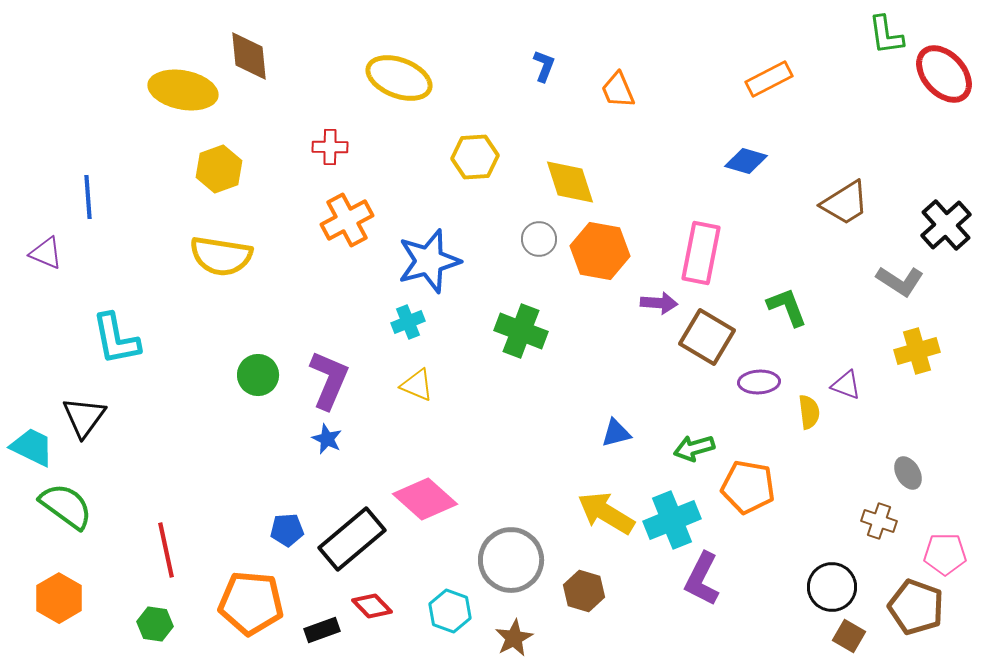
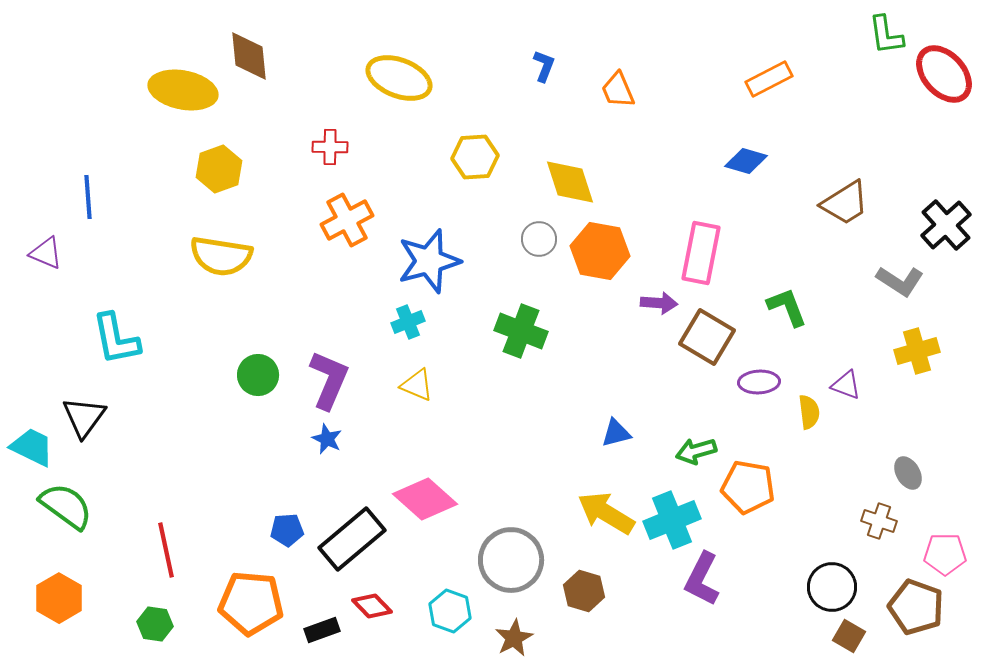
green arrow at (694, 448): moved 2 px right, 3 px down
